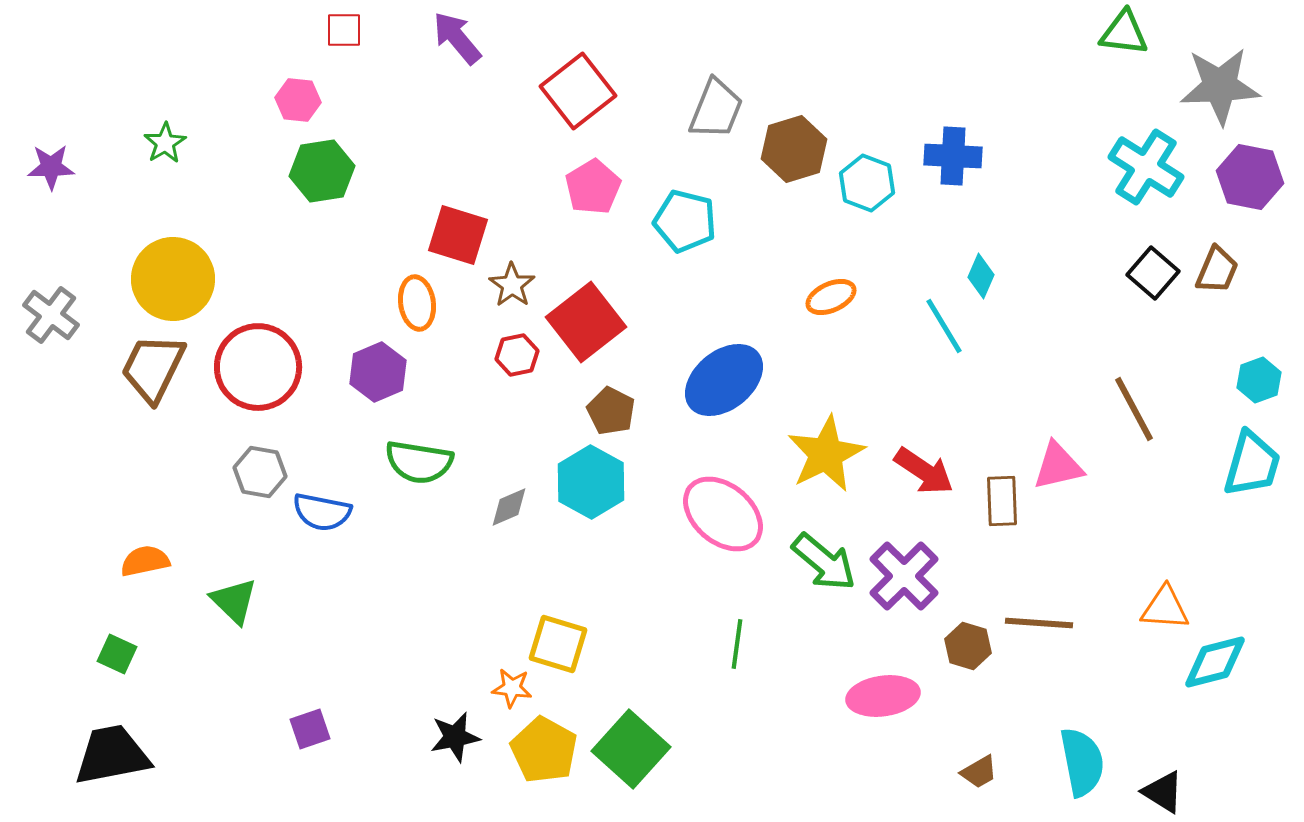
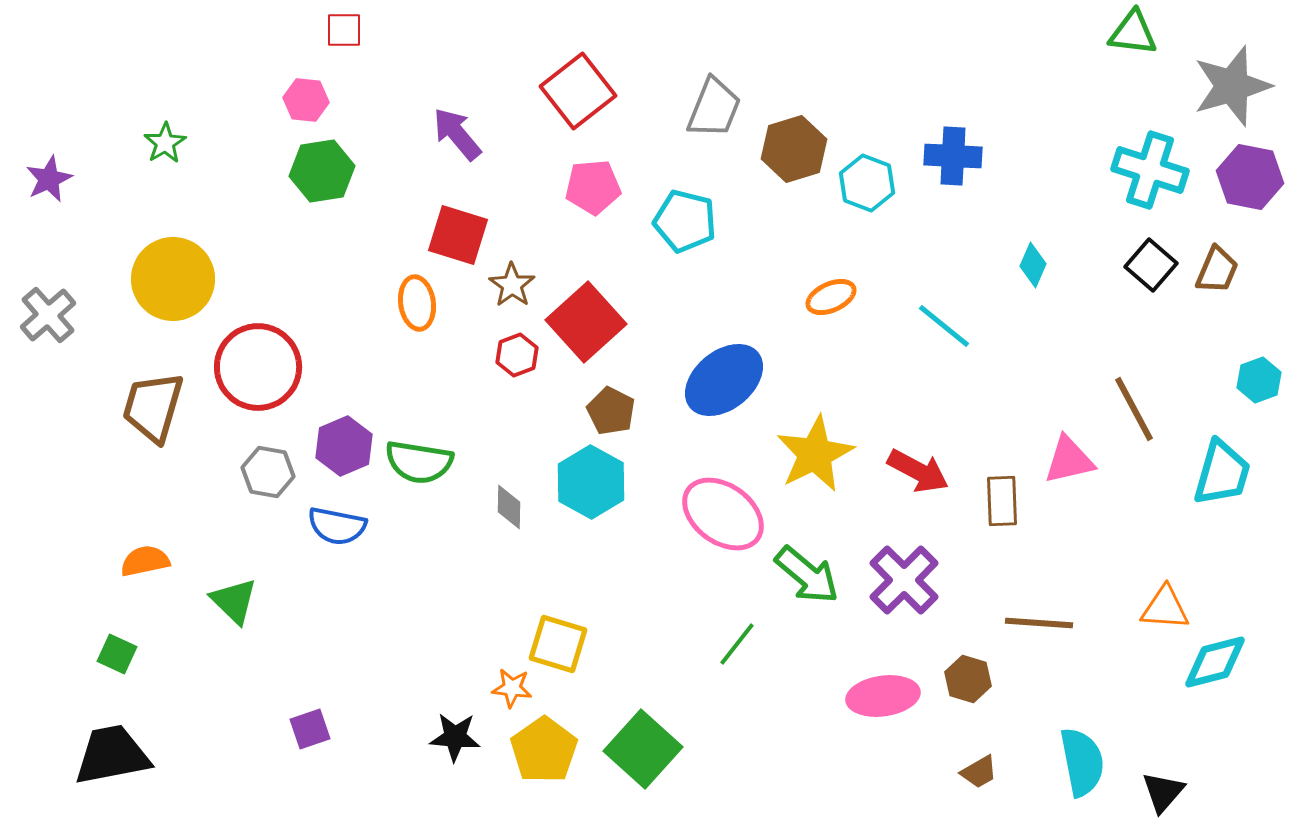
green triangle at (1124, 33): moved 9 px right
purple arrow at (457, 38): moved 96 px down
gray star at (1220, 86): moved 12 px right; rotated 14 degrees counterclockwise
pink hexagon at (298, 100): moved 8 px right
gray trapezoid at (716, 109): moved 2 px left, 1 px up
purple star at (51, 167): moved 2 px left, 12 px down; rotated 24 degrees counterclockwise
cyan cross at (1146, 167): moved 4 px right, 3 px down; rotated 14 degrees counterclockwise
pink pentagon at (593, 187): rotated 26 degrees clockwise
black square at (1153, 273): moved 2 px left, 8 px up
cyan diamond at (981, 276): moved 52 px right, 11 px up
gray cross at (51, 315): moved 3 px left; rotated 12 degrees clockwise
red square at (586, 322): rotated 4 degrees counterclockwise
cyan line at (944, 326): rotated 20 degrees counterclockwise
red hexagon at (517, 355): rotated 9 degrees counterclockwise
brown trapezoid at (153, 368): moved 39 px down; rotated 10 degrees counterclockwise
purple hexagon at (378, 372): moved 34 px left, 74 px down
yellow star at (826, 454): moved 11 px left
cyan trapezoid at (1252, 464): moved 30 px left, 9 px down
pink triangle at (1058, 466): moved 11 px right, 6 px up
red arrow at (924, 471): moved 6 px left; rotated 6 degrees counterclockwise
gray hexagon at (260, 472): moved 8 px right
gray diamond at (509, 507): rotated 66 degrees counterclockwise
blue semicircle at (322, 512): moved 15 px right, 14 px down
pink ellipse at (723, 514): rotated 4 degrees counterclockwise
green arrow at (824, 562): moved 17 px left, 13 px down
purple cross at (904, 576): moved 4 px down
green line at (737, 644): rotated 30 degrees clockwise
brown hexagon at (968, 646): moved 33 px down
black star at (455, 737): rotated 15 degrees clockwise
green square at (631, 749): moved 12 px right
yellow pentagon at (544, 750): rotated 8 degrees clockwise
black triangle at (1163, 792): rotated 39 degrees clockwise
